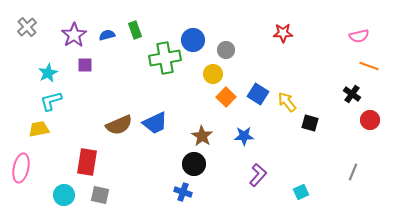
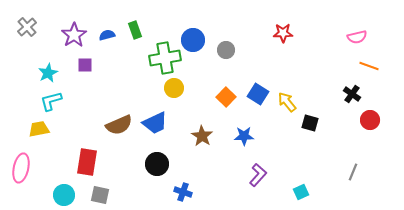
pink semicircle: moved 2 px left, 1 px down
yellow circle: moved 39 px left, 14 px down
black circle: moved 37 px left
